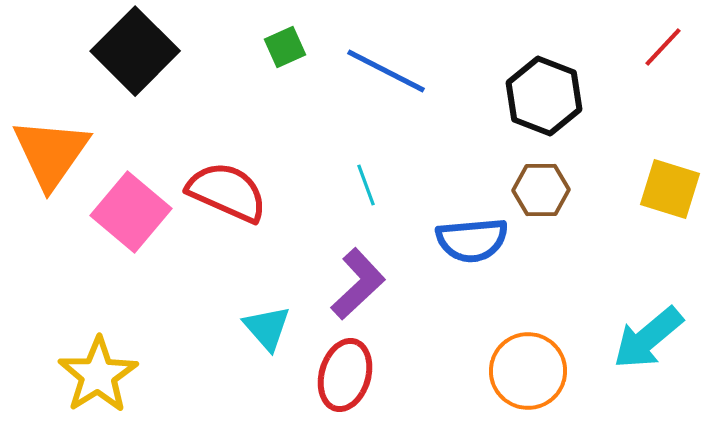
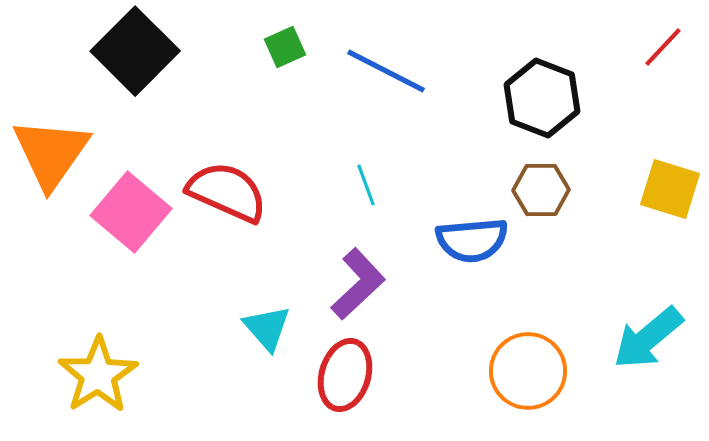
black hexagon: moved 2 px left, 2 px down
